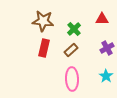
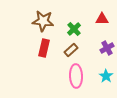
pink ellipse: moved 4 px right, 3 px up
